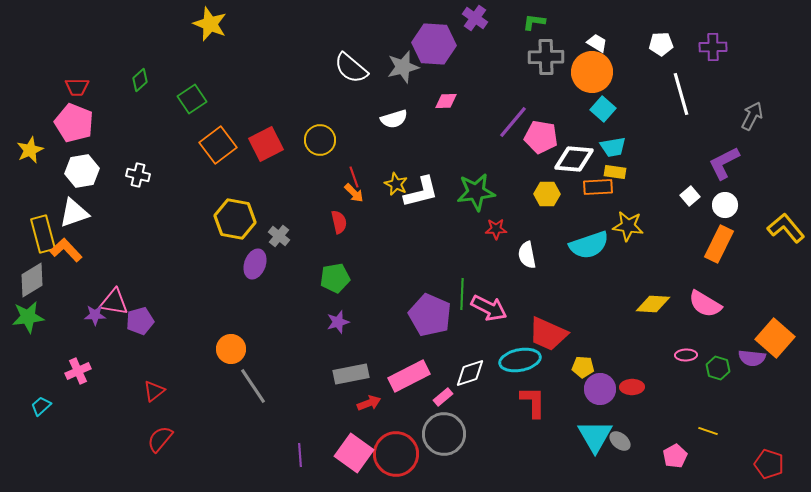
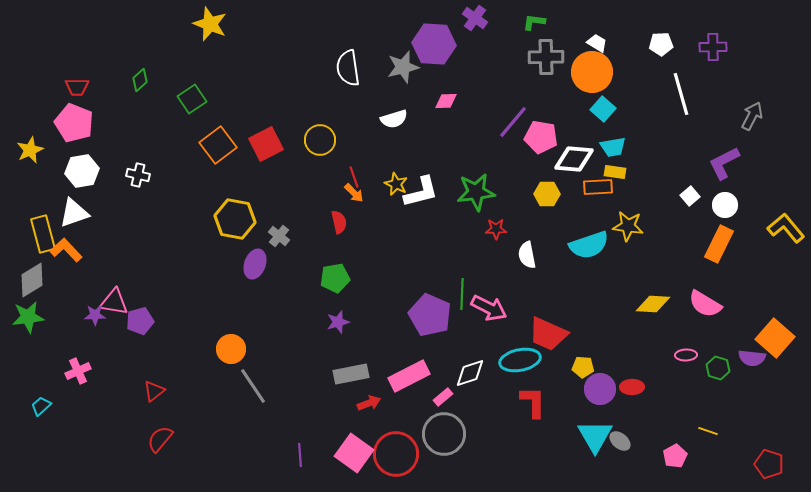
white semicircle at (351, 68): moved 3 px left; rotated 42 degrees clockwise
